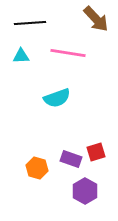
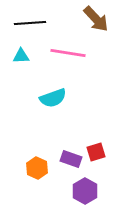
cyan semicircle: moved 4 px left
orange hexagon: rotated 10 degrees clockwise
